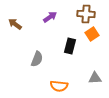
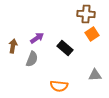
purple arrow: moved 13 px left, 21 px down
brown arrow: moved 2 px left, 22 px down; rotated 64 degrees clockwise
black rectangle: moved 5 px left, 2 px down; rotated 63 degrees counterclockwise
gray semicircle: moved 5 px left
gray triangle: moved 3 px up
